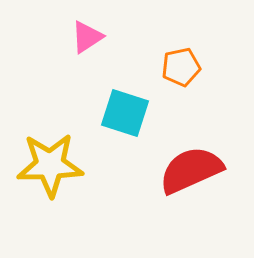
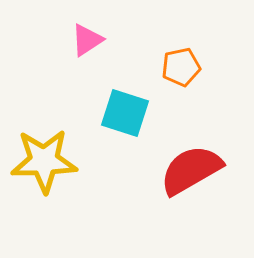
pink triangle: moved 3 px down
yellow star: moved 6 px left, 4 px up
red semicircle: rotated 6 degrees counterclockwise
